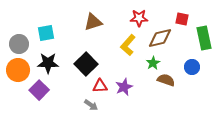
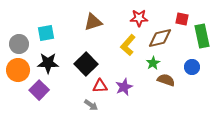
green rectangle: moved 2 px left, 2 px up
